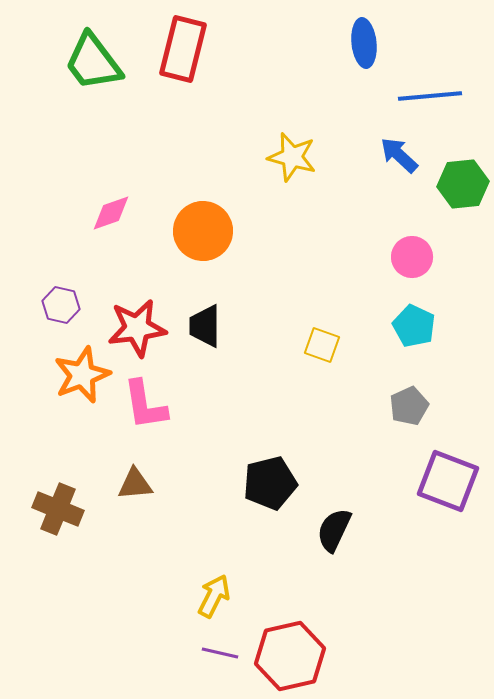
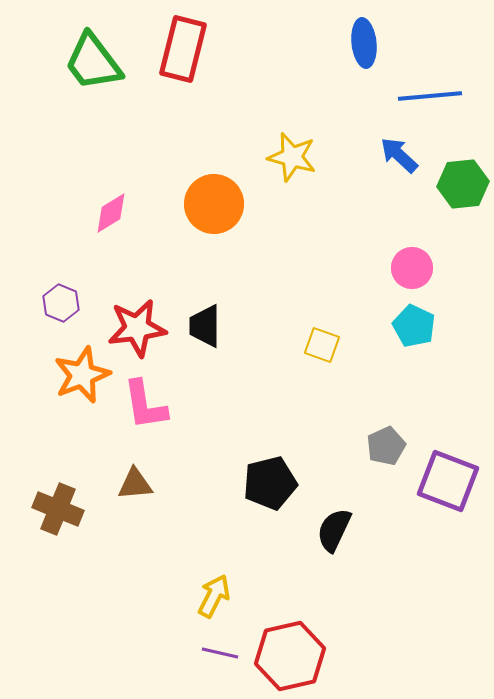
pink diamond: rotated 12 degrees counterclockwise
orange circle: moved 11 px right, 27 px up
pink circle: moved 11 px down
purple hexagon: moved 2 px up; rotated 9 degrees clockwise
gray pentagon: moved 23 px left, 40 px down
